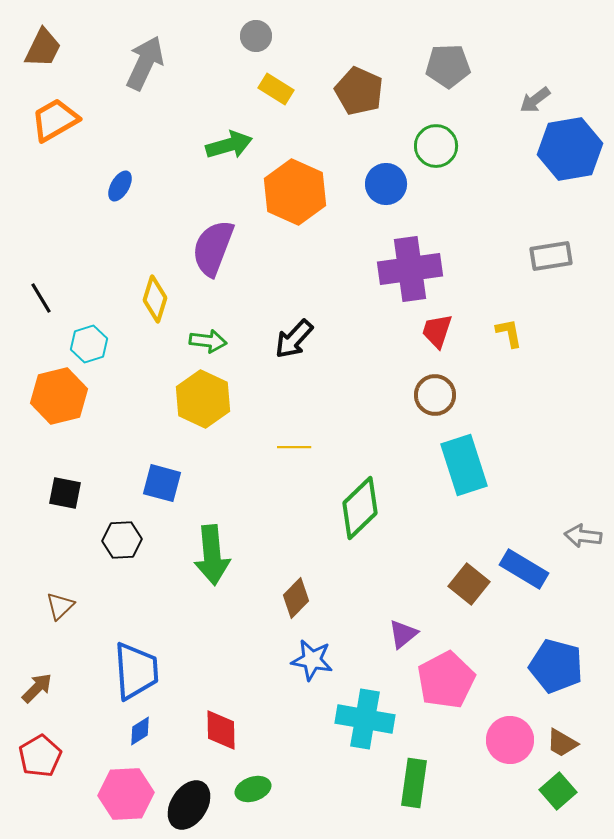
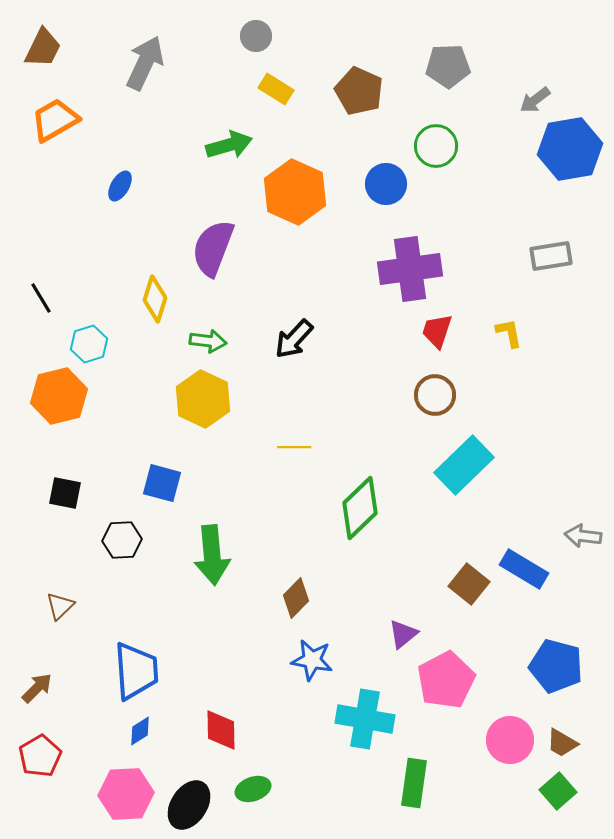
cyan rectangle at (464, 465): rotated 64 degrees clockwise
